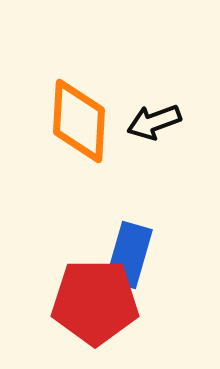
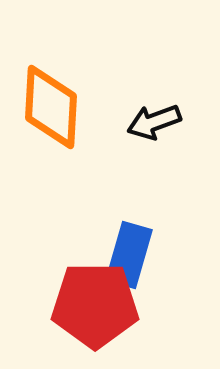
orange diamond: moved 28 px left, 14 px up
red pentagon: moved 3 px down
